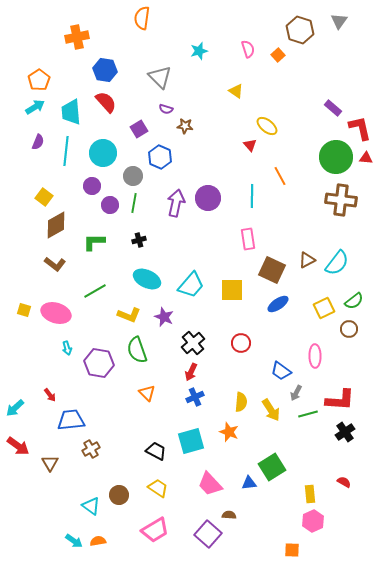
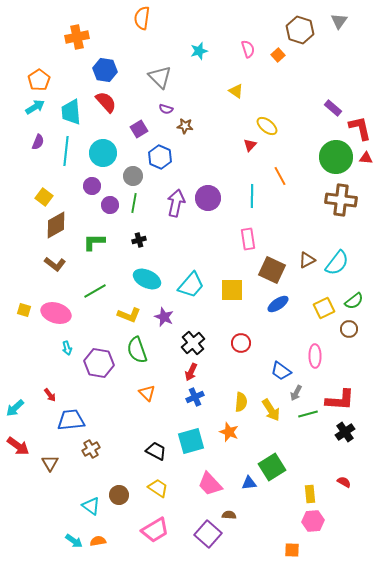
red triangle at (250, 145): rotated 24 degrees clockwise
pink hexagon at (313, 521): rotated 20 degrees clockwise
